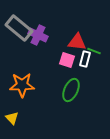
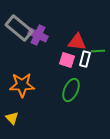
green line: moved 4 px right; rotated 24 degrees counterclockwise
